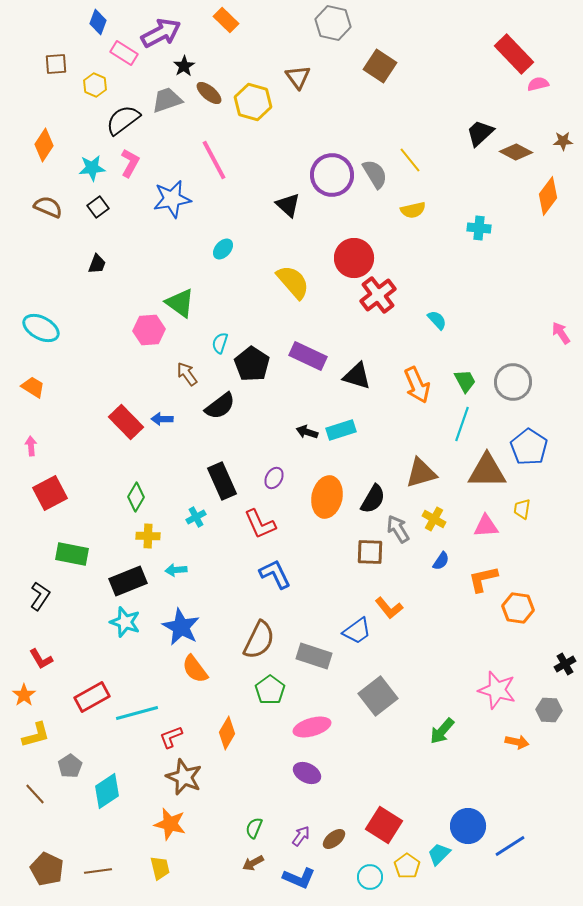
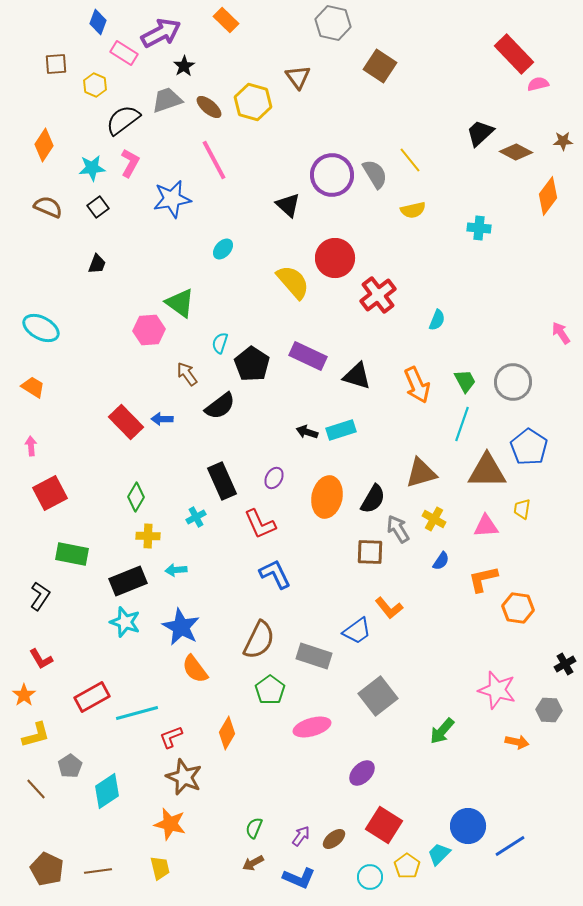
brown ellipse at (209, 93): moved 14 px down
red circle at (354, 258): moved 19 px left
cyan semicircle at (437, 320): rotated 65 degrees clockwise
purple ellipse at (307, 773): moved 55 px right; rotated 72 degrees counterclockwise
brown line at (35, 794): moved 1 px right, 5 px up
